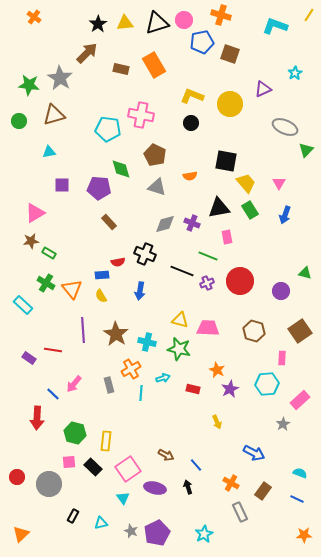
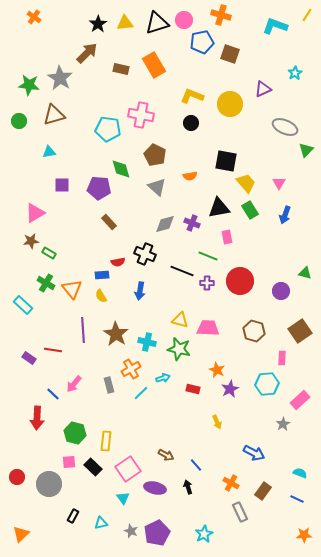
yellow line at (309, 15): moved 2 px left
gray triangle at (157, 187): rotated 24 degrees clockwise
purple cross at (207, 283): rotated 24 degrees clockwise
cyan line at (141, 393): rotated 42 degrees clockwise
